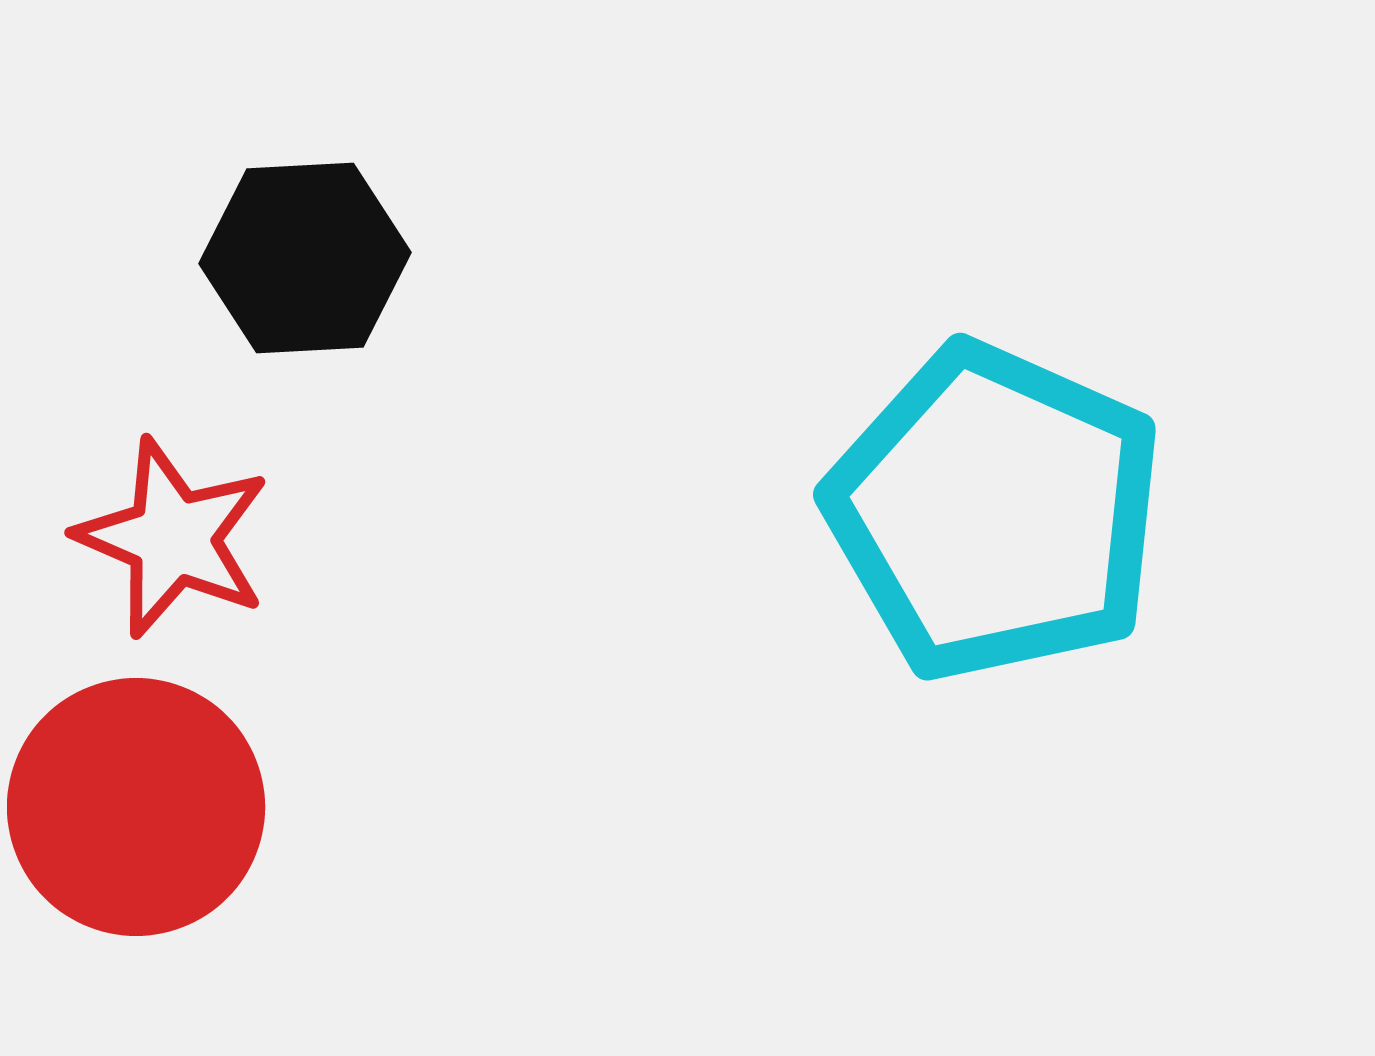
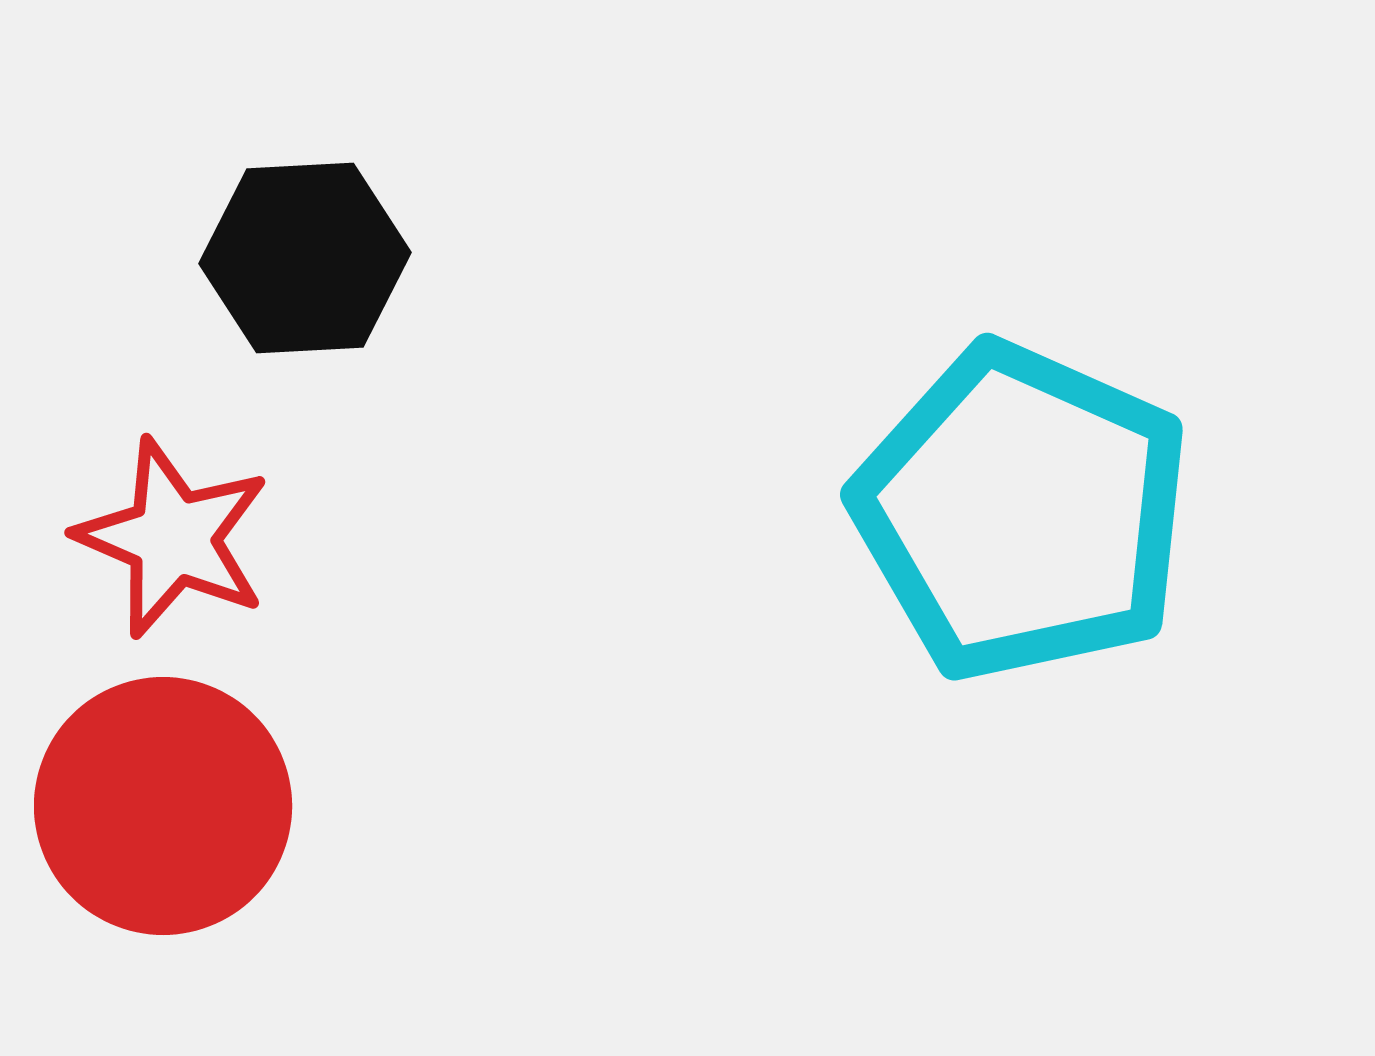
cyan pentagon: moved 27 px right
red circle: moved 27 px right, 1 px up
